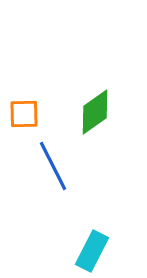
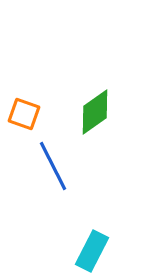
orange square: rotated 20 degrees clockwise
